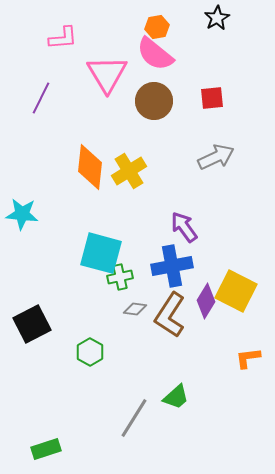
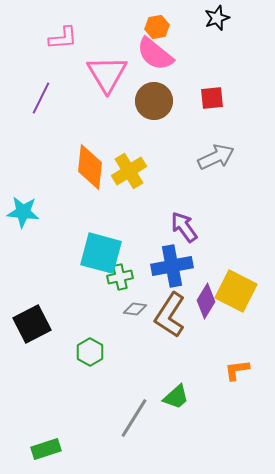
black star: rotated 10 degrees clockwise
cyan star: moved 1 px right, 2 px up
orange L-shape: moved 11 px left, 12 px down
